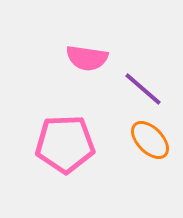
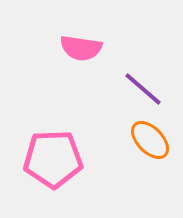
pink semicircle: moved 6 px left, 10 px up
pink pentagon: moved 12 px left, 15 px down
